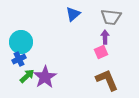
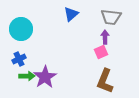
blue triangle: moved 2 px left
cyan circle: moved 13 px up
green arrow: rotated 42 degrees clockwise
brown L-shape: moved 2 px left, 1 px down; rotated 135 degrees counterclockwise
